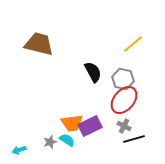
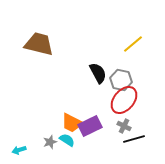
black semicircle: moved 5 px right, 1 px down
gray hexagon: moved 2 px left, 1 px down
orange trapezoid: rotated 35 degrees clockwise
